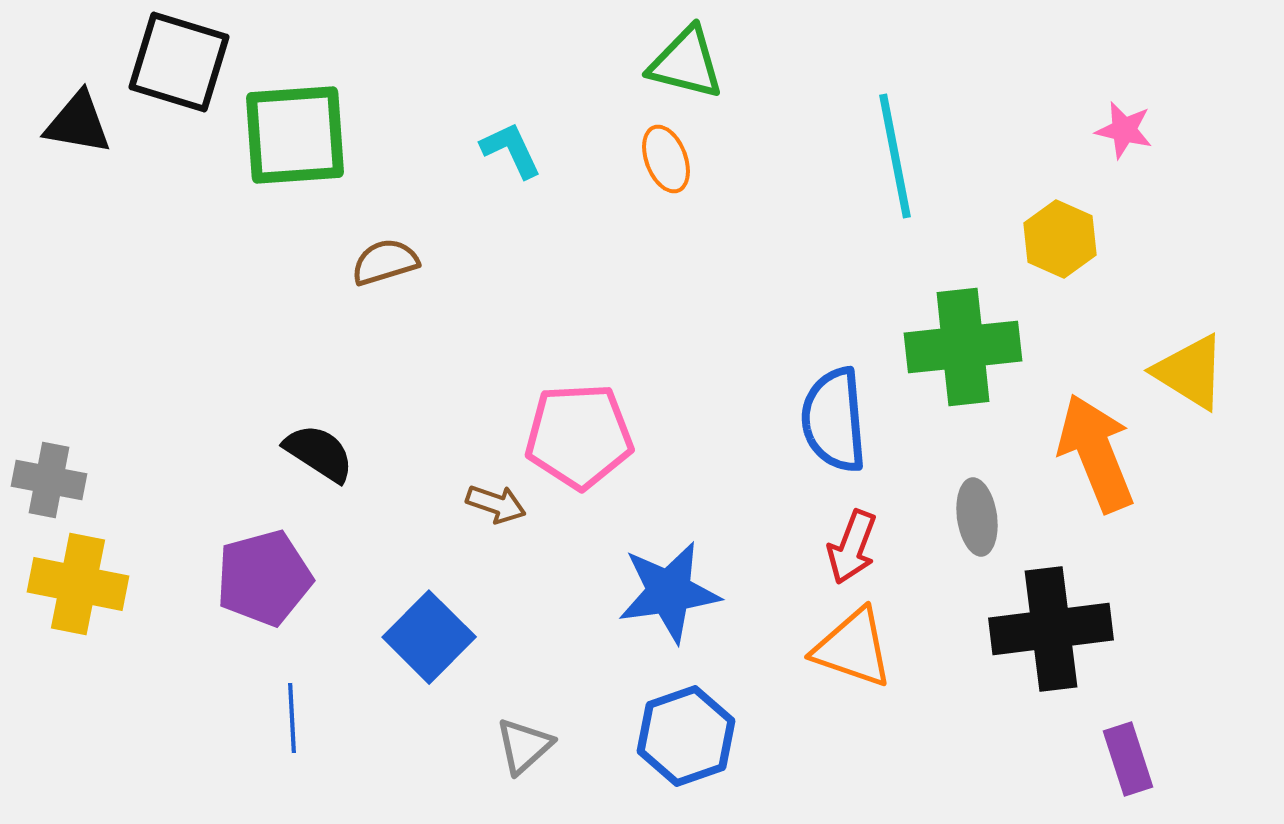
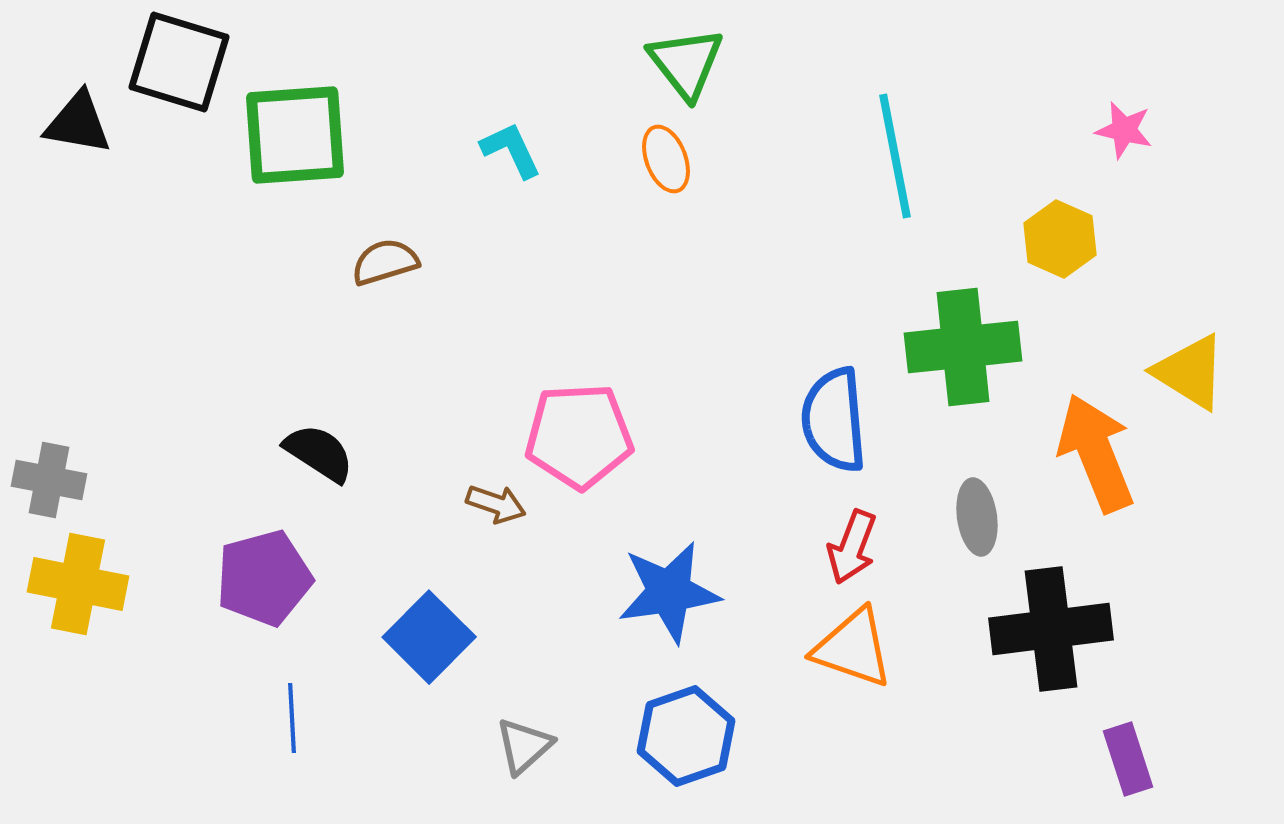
green triangle: rotated 38 degrees clockwise
